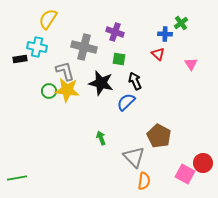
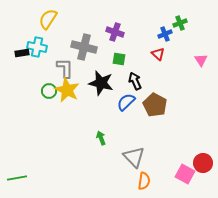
green cross: moved 1 px left; rotated 16 degrees clockwise
blue cross: rotated 24 degrees counterclockwise
black rectangle: moved 2 px right, 6 px up
pink triangle: moved 10 px right, 4 px up
gray L-shape: moved 3 px up; rotated 15 degrees clockwise
yellow star: rotated 20 degrees clockwise
brown pentagon: moved 4 px left, 31 px up
